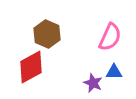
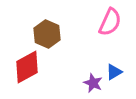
pink semicircle: moved 15 px up
red diamond: moved 4 px left
blue triangle: rotated 30 degrees counterclockwise
